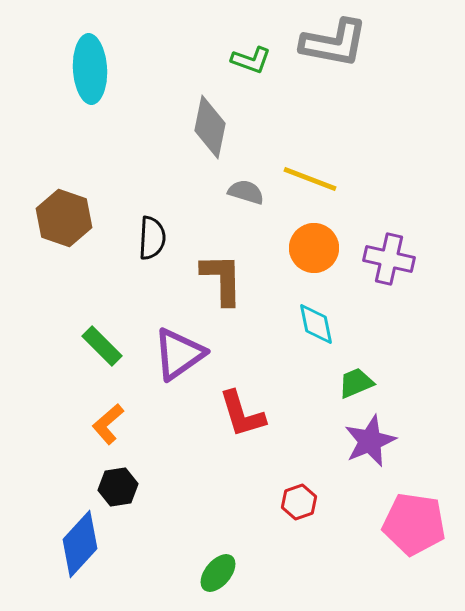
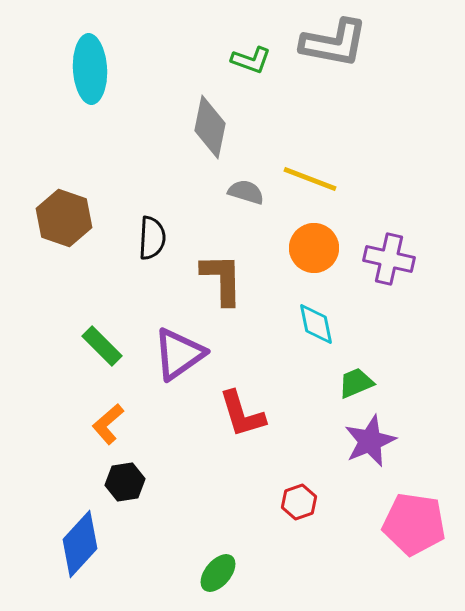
black hexagon: moved 7 px right, 5 px up
